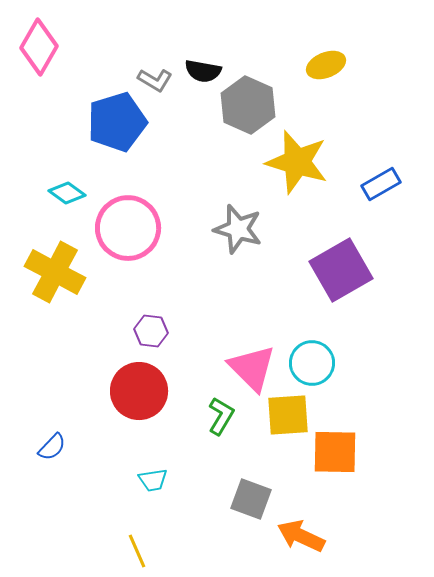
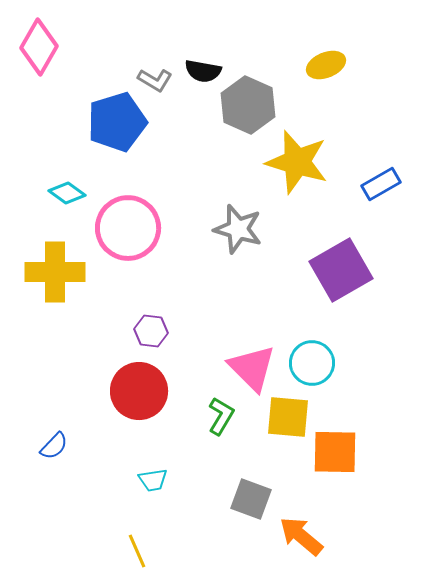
yellow cross: rotated 28 degrees counterclockwise
yellow square: moved 2 px down; rotated 9 degrees clockwise
blue semicircle: moved 2 px right, 1 px up
orange arrow: rotated 15 degrees clockwise
